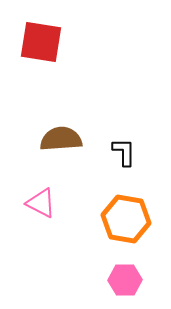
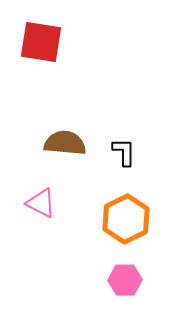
brown semicircle: moved 4 px right, 4 px down; rotated 9 degrees clockwise
orange hexagon: rotated 24 degrees clockwise
